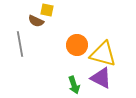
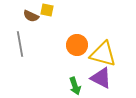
brown semicircle: moved 5 px left, 5 px up
green arrow: moved 1 px right, 1 px down
